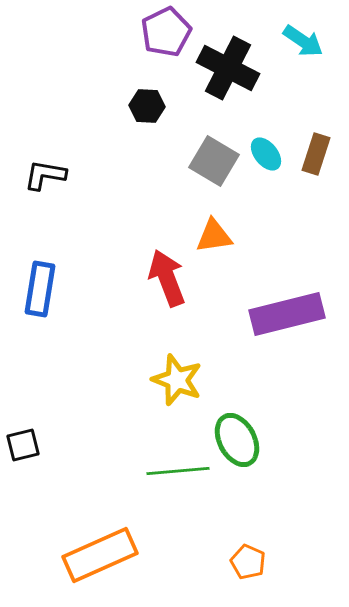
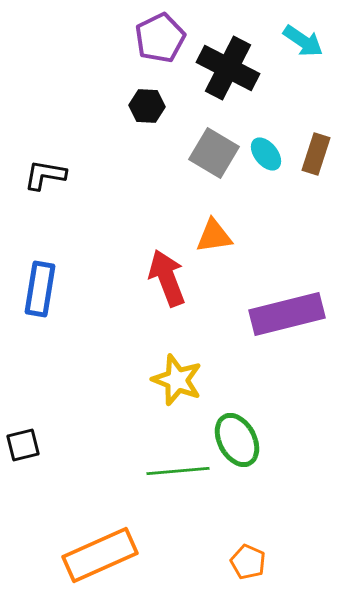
purple pentagon: moved 6 px left, 6 px down
gray square: moved 8 px up
